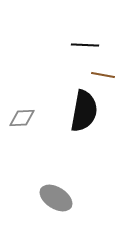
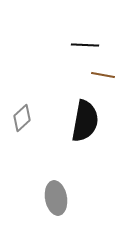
black semicircle: moved 1 px right, 10 px down
gray diamond: rotated 40 degrees counterclockwise
gray ellipse: rotated 48 degrees clockwise
